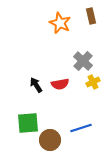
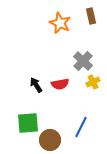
blue line: moved 1 px up; rotated 45 degrees counterclockwise
